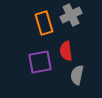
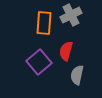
orange rectangle: rotated 20 degrees clockwise
red semicircle: rotated 24 degrees clockwise
purple square: moved 1 px left; rotated 30 degrees counterclockwise
